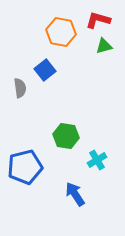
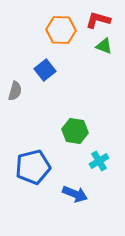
orange hexagon: moved 2 px up; rotated 8 degrees counterclockwise
green triangle: rotated 36 degrees clockwise
gray semicircle: moved 5 px left, 3 px down; rotated 24 degrees clockwise
green hexagon: moved 9 px right, 5 px up
cyan cross: moved 2 px right, 1 px down
blue pentagon: moved 8 px right
blue arrow: rotated 145 degrees clockwise
